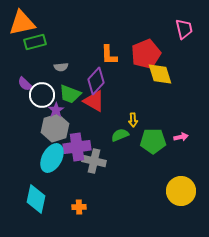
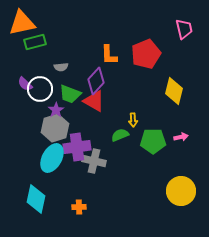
yellow diamond: moved 14 px right, 17 px down; rotated 32 degrees clockwise
white circle: moved 2 px left, 6 px up
